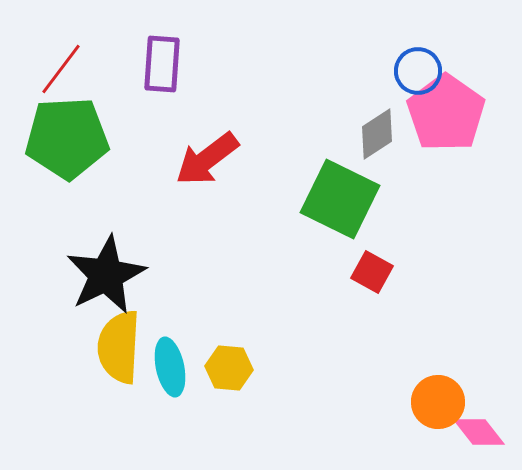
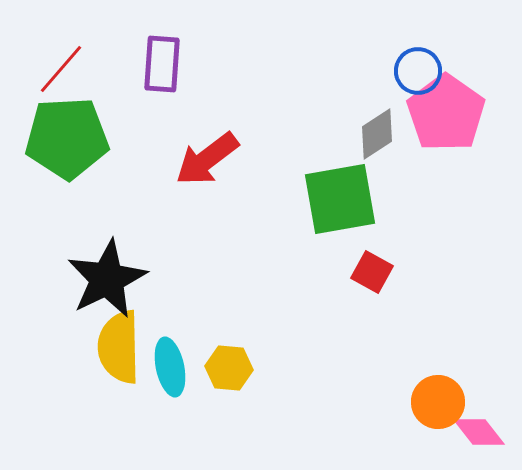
red line: rotated 4 degrees clockwise
green square: rotated 36 degrees counterclockwise
black star: moved 1 px right, 4 px down
yellow semicircle: rotated 4 degrees counterclockwise
